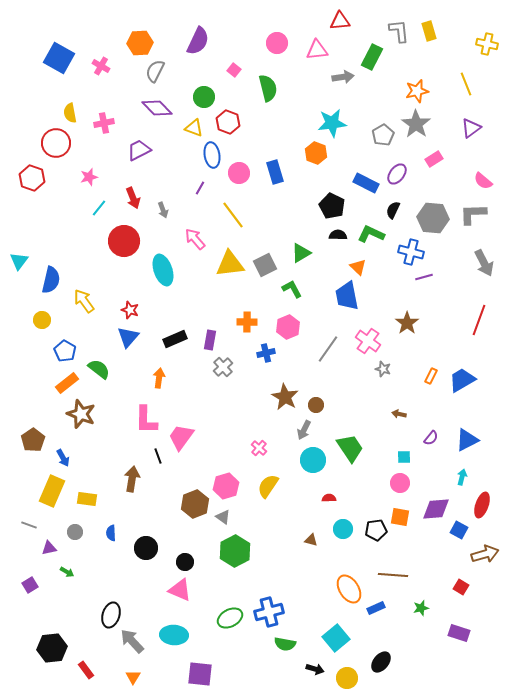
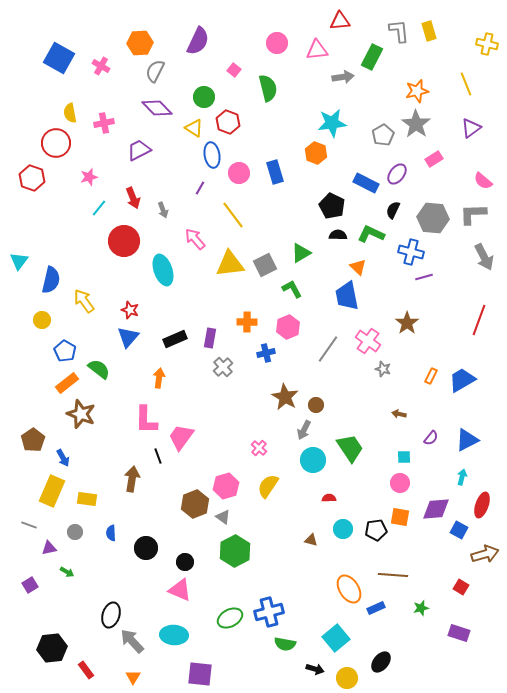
yellow triangle at (194, 128): rotated 12 degrees clockwise
gray arrow at (484, 263): moved 6 px up
purple rectangle at (210, 340): moved 2 px up
